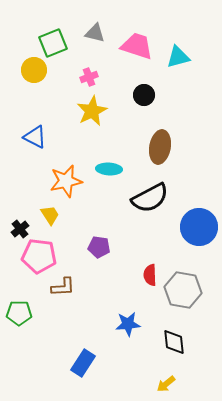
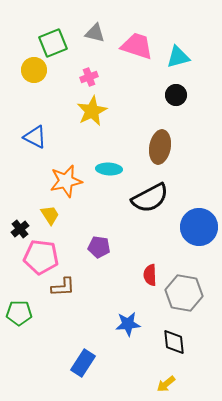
black circle: moved 32 px right
pink pentagon: moved 2 px right, 1 px down
gray hexagon: moved 1 px right, 3 px down
